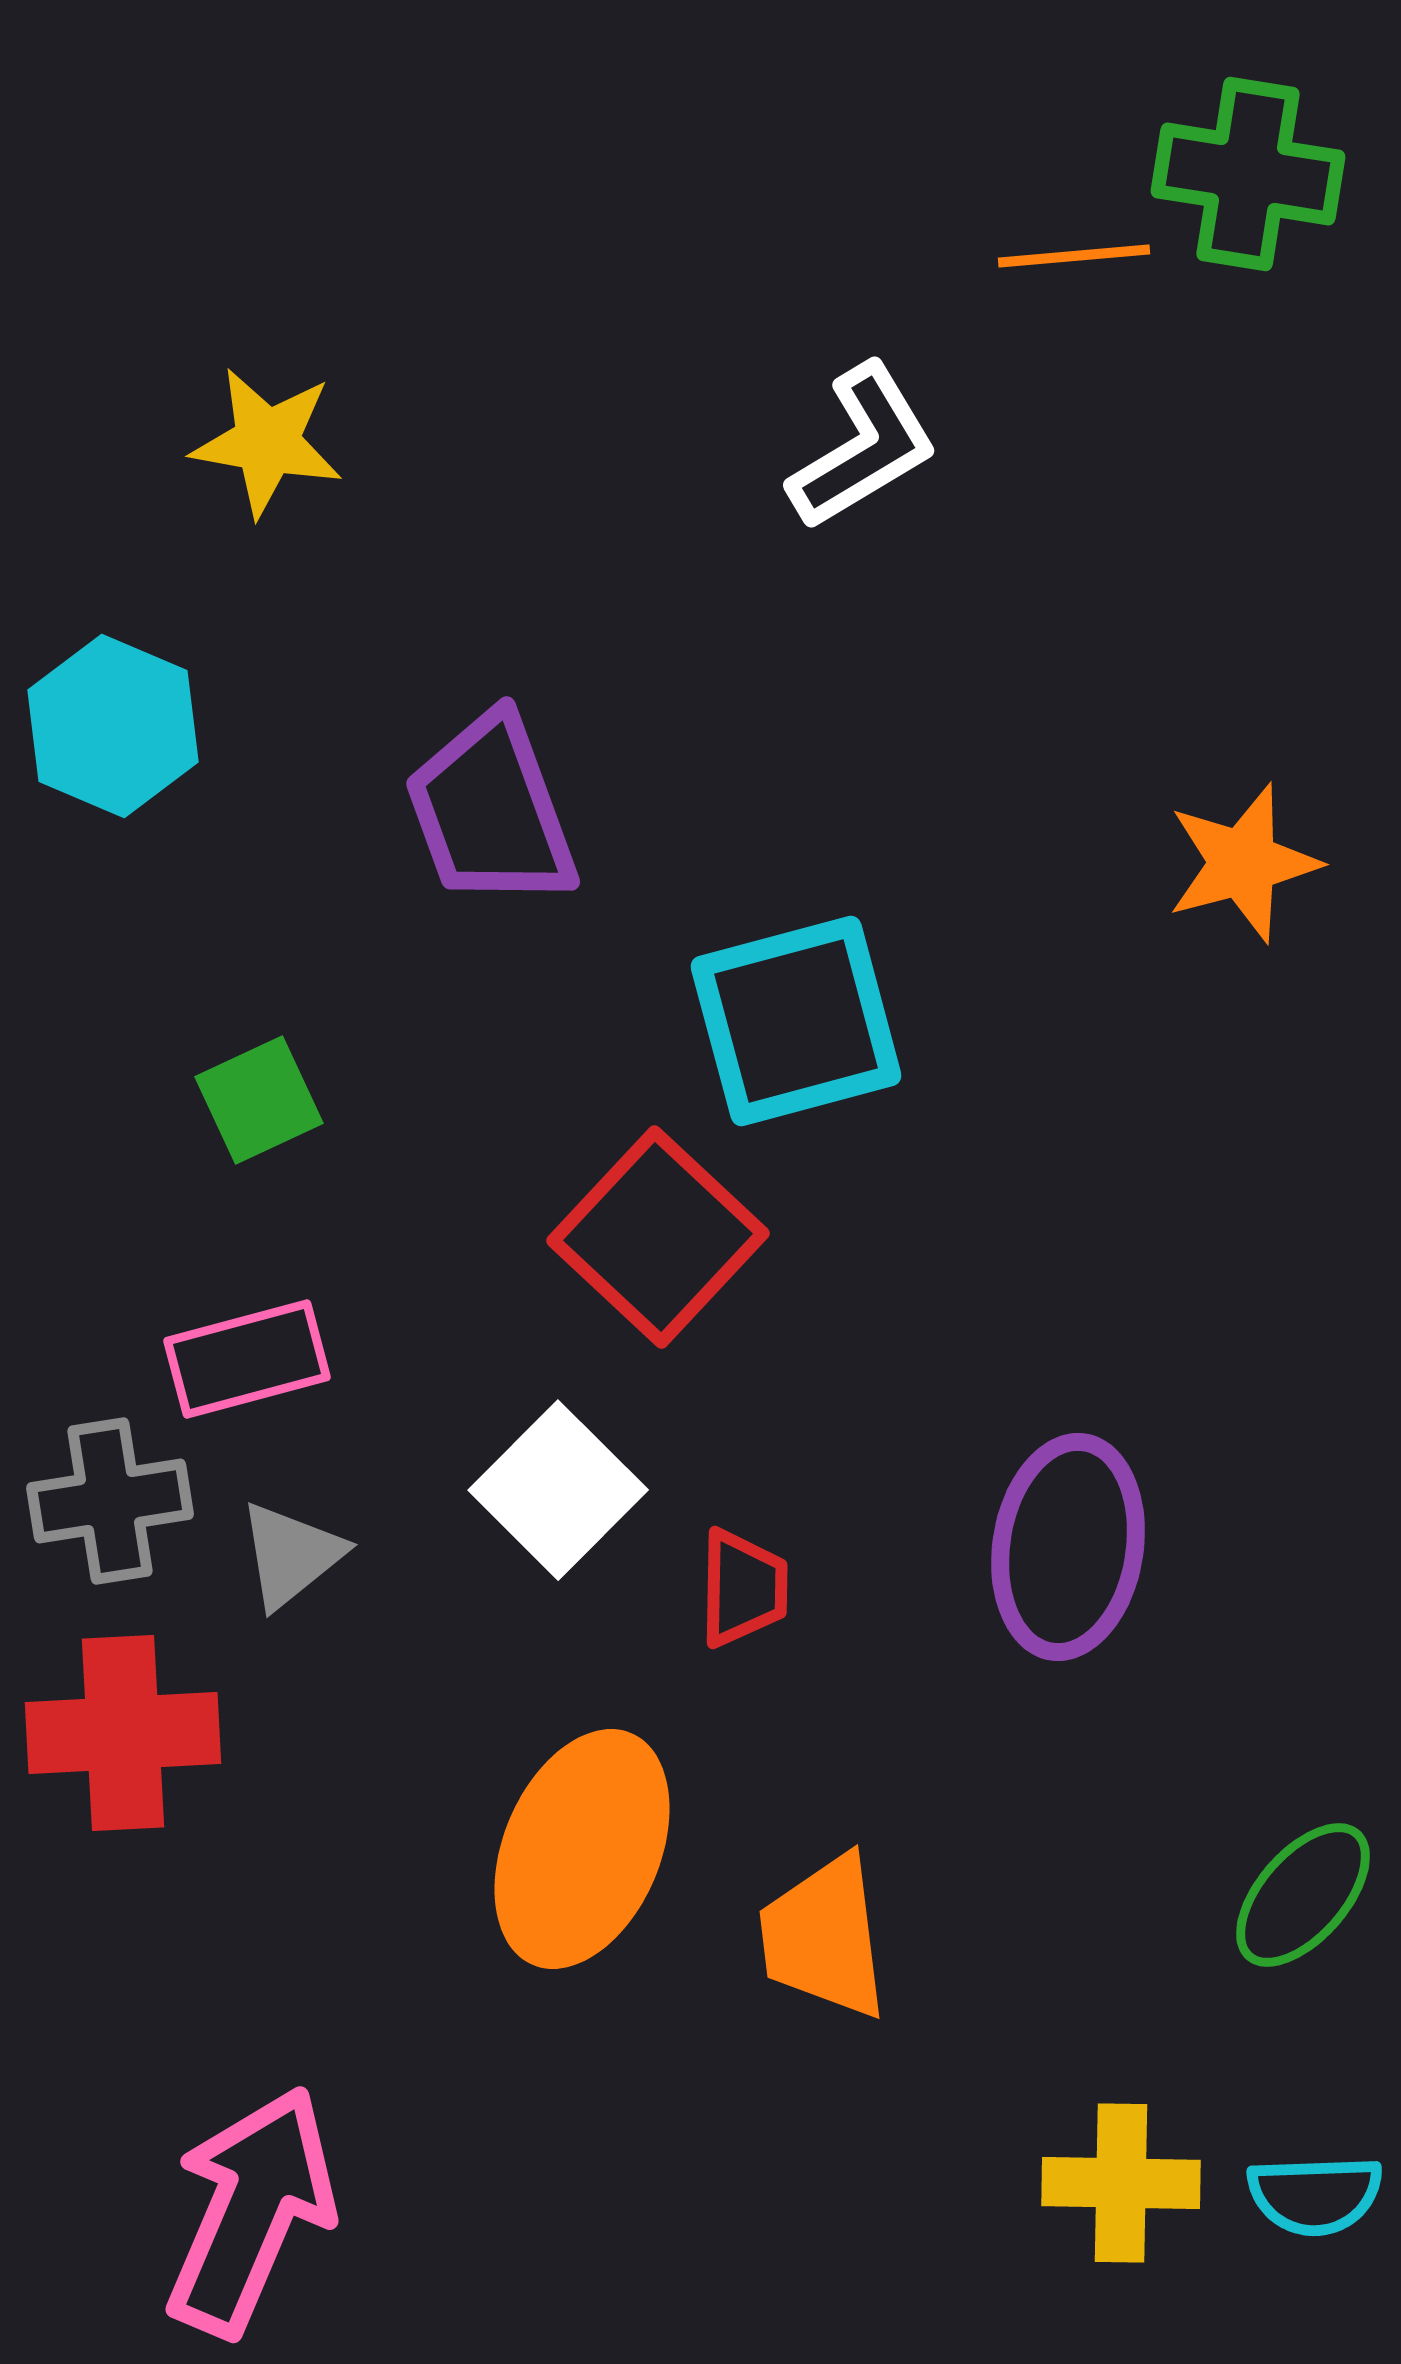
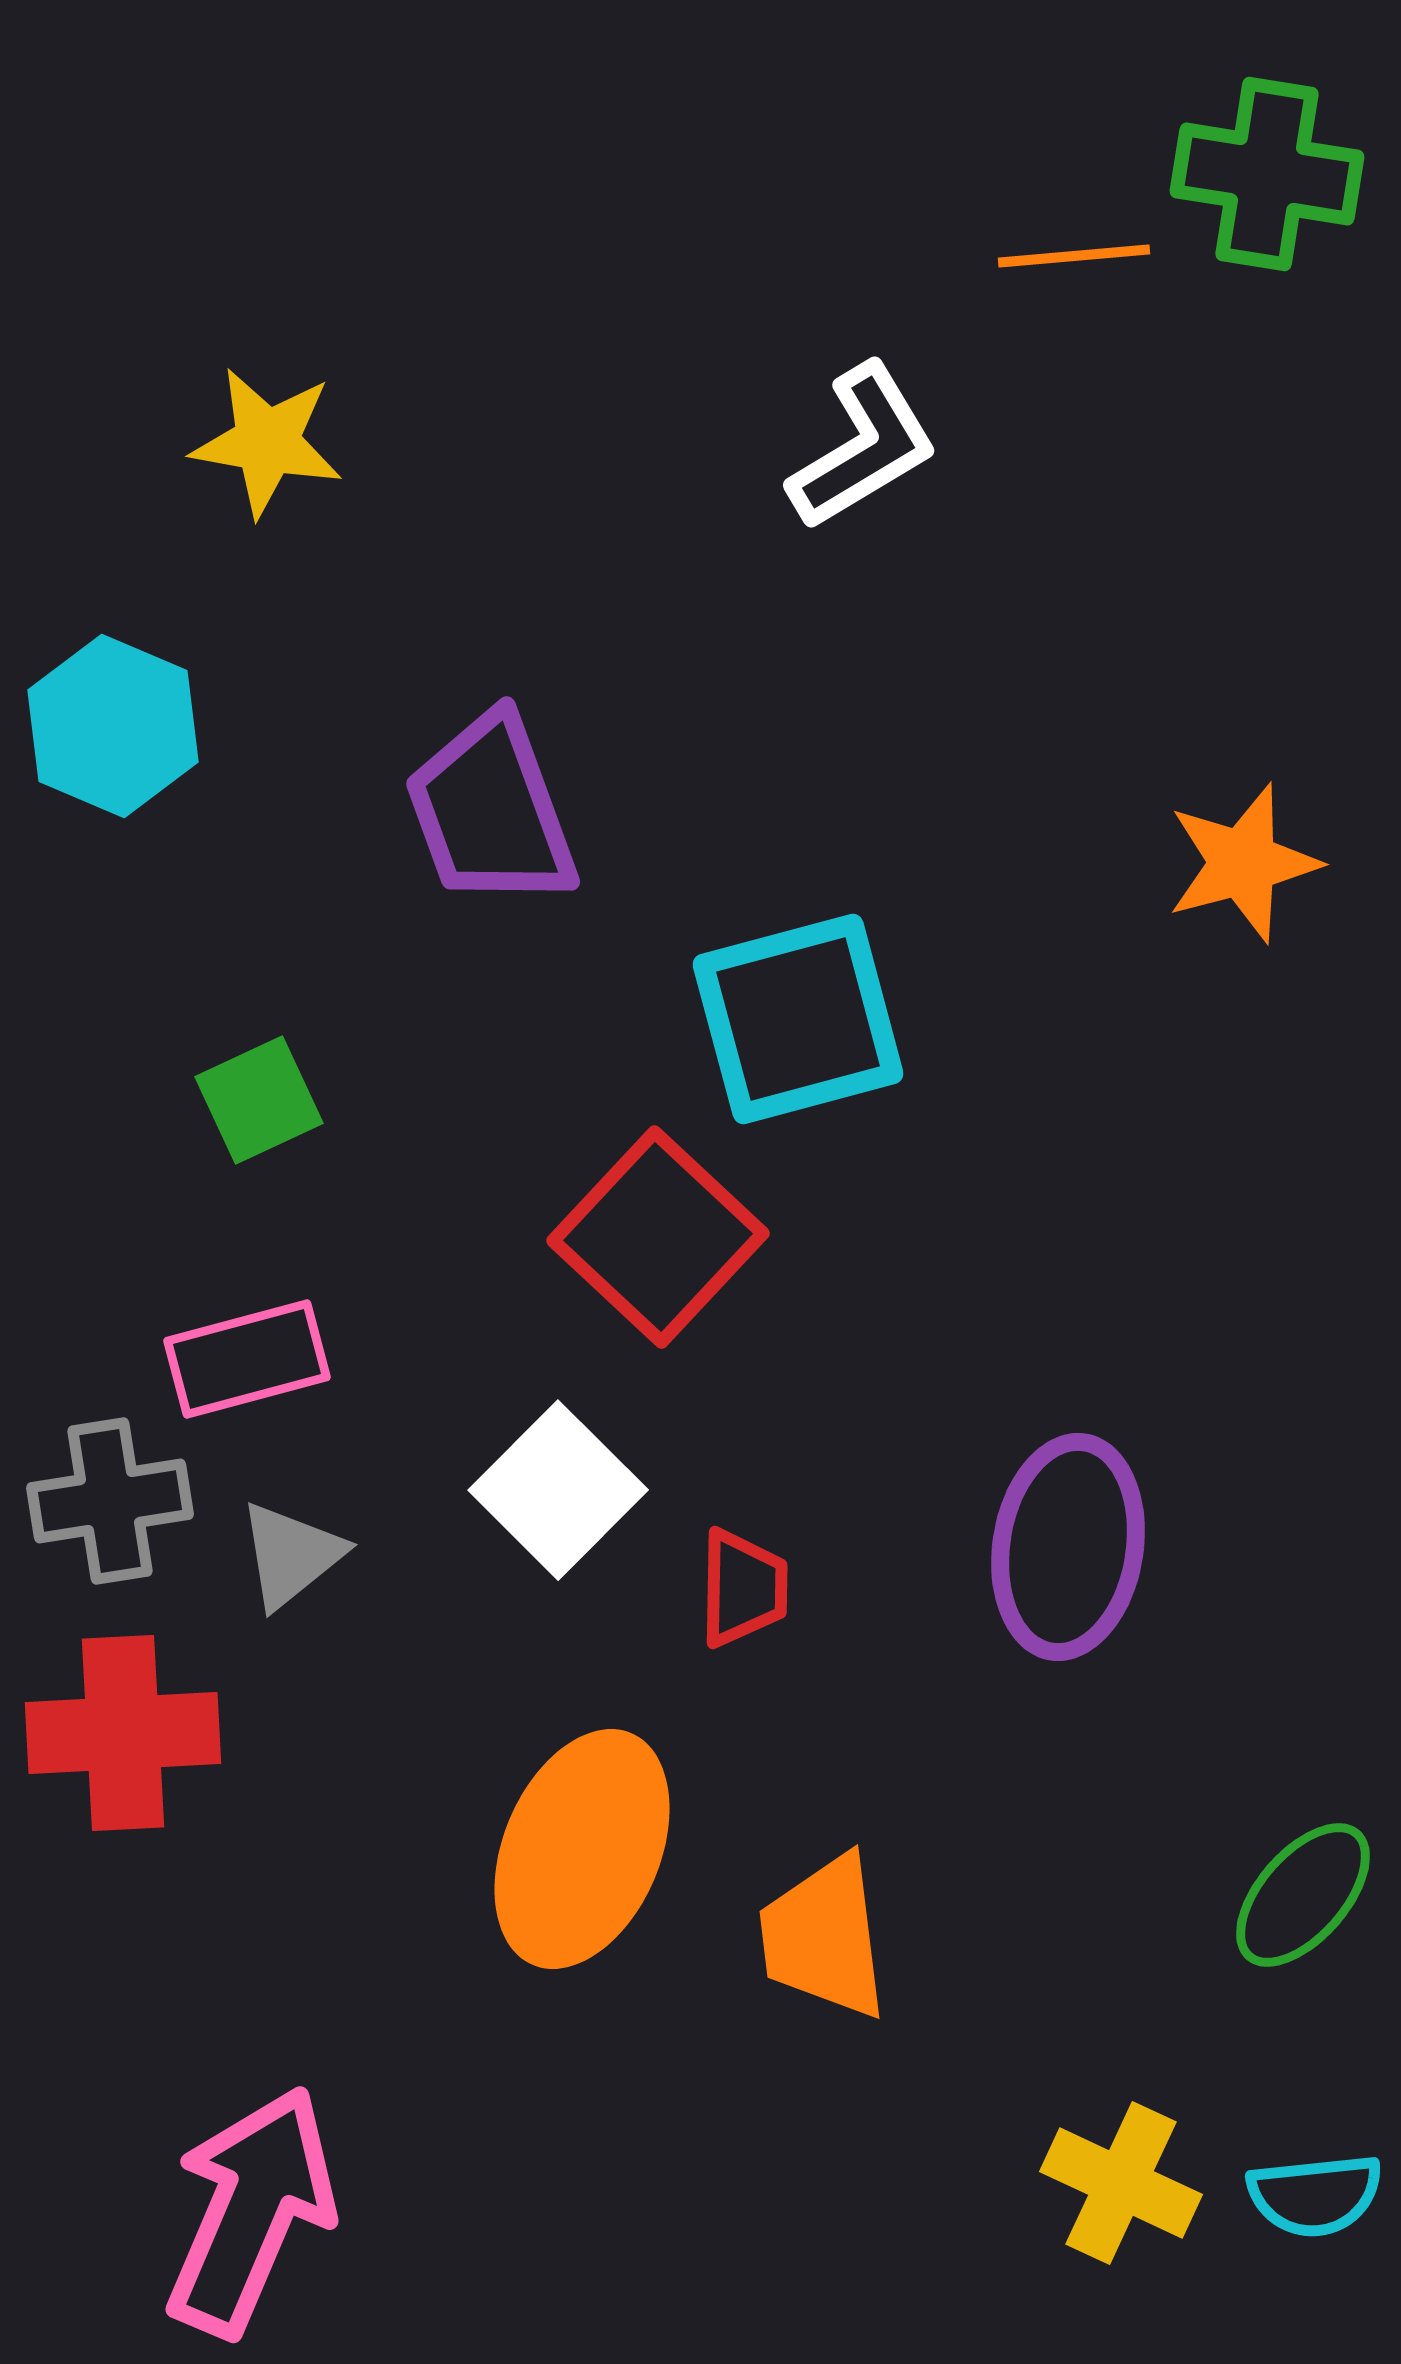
green cross: moved 19 px right
cyan square: moved 2 px right, 2 px up
yellow cross: rotated 24 degrees clockwise
cyan semicircle: rotated 4 degrees counterclockwise
